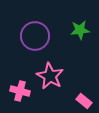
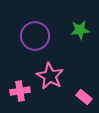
pink cross: rotated 24 degrees counterclockwise
pink rectangle: moved 4 px up
